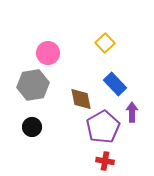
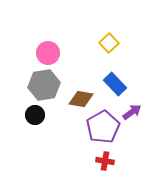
yellow square: moved 4 px right
gray hexagon: moved 11 px right
brown diamond: rotated 70 degrees counterclockwise
purple arrow: rotated 54 degrees clockwise
black circle: moved 3 px right, 12 px up
